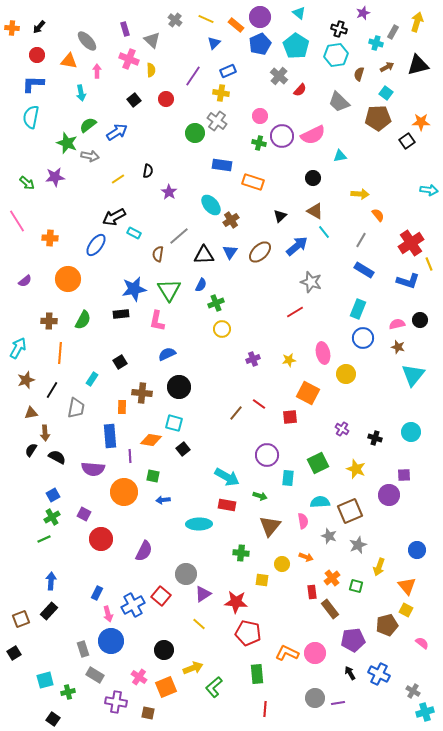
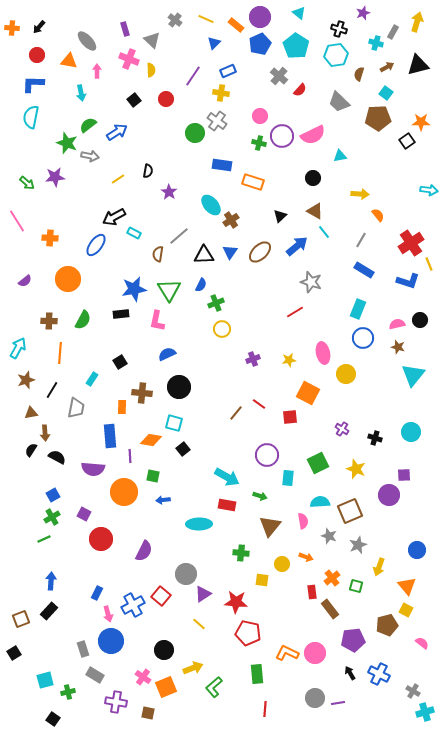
pink cross at (139, 677): moved 4 px right
